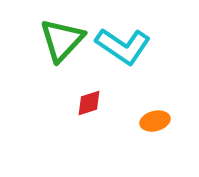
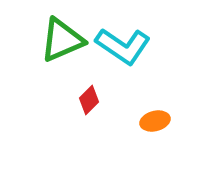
green triangle: rotated 24 degrees clockwise
red diamond: moved 3 px up; rotated 28 degrees counterclockwise
